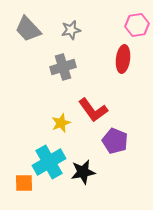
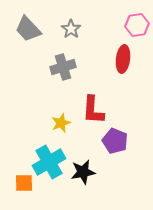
gray star: moved 1 px up; rotated 24 degrees counterclockwise
red L-shape: rotated 40 degrees clockwise
